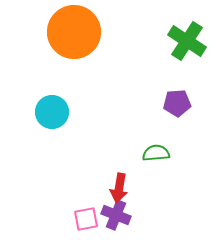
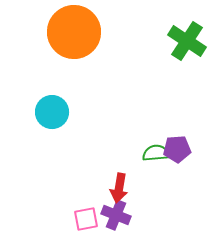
purple pentagon: moved 46 px down
